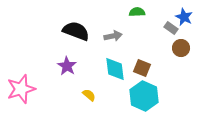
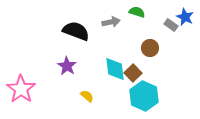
green semicircle: rotated 21 degrees clockwise
blue star: moved 1 px right
gray rectangle: moved 3 px up
gray arrow: moved 2 px left, 14 px up
brown circle: moved 31 px left
brown square: moved 9 px left, 5 px down; rotated 24 degrees clockwise
pink star: rotated 20 degrees counterclockwise
yellow semicircle: moved 2 px left, 1 px down
